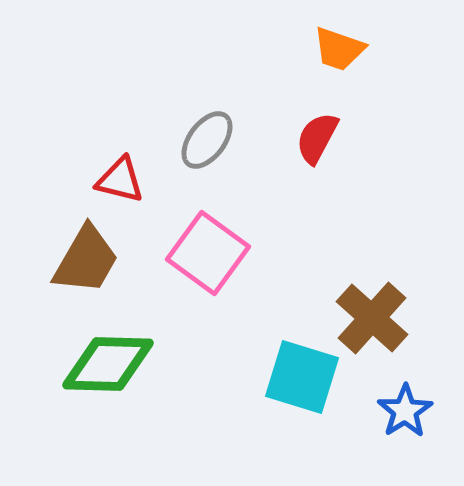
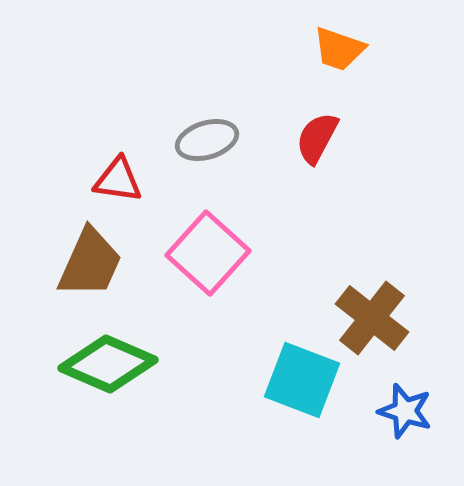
gray ellipse: rotated 36 degrees clockwise
red triangle: moved 2 px left; rotated 6 degrees counterclockwise
pink square: rotated 6 degrees clockwise
brown trapezoid: moved 4 px right, 3 px down; rotated 6 degrees counterclockwise
brown cross: rotated 4 degrees counterclockwise
green diamond: rotated 22 degrees clockwise
cyan square: moved 3 px down; rotated 4 degrees clockwise
blue star: rotated 22 degrees counterclockwise
